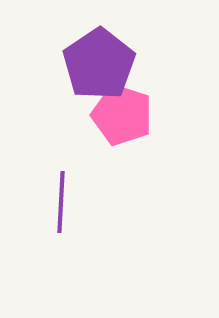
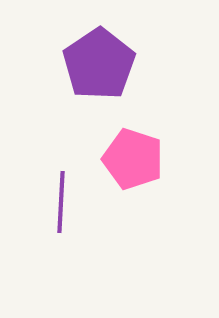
pink pentagon: moved 11 px right, 44 px down
